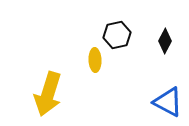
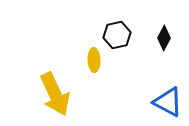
black diamond: moved 1 px left, 3 px up
yellow ellipse: moved 1 px left
yellow arrow: moved 7 px right; rotated 42 degrees counterclockwise
